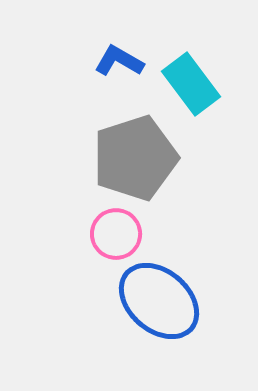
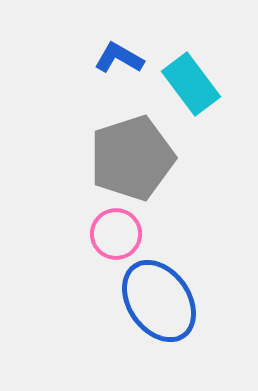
blue L-shape: moved 3 px up
gray pentagon: moved 3 px left
blue ellipse: rotated 14 degrees clockwise
